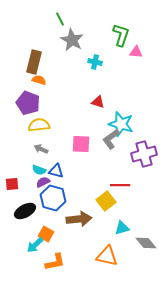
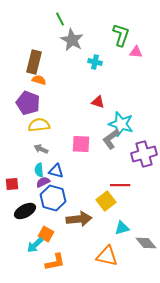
cyan semicircle: rotated 64 degrees clockwise
